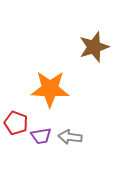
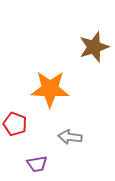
red pentagon: moved 1 px left, 1 px down
purple trapezoid: moved 4 px left, 28 px down
